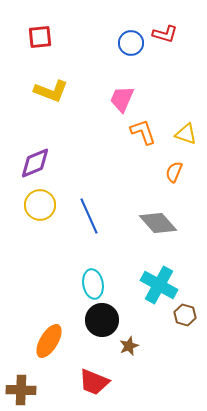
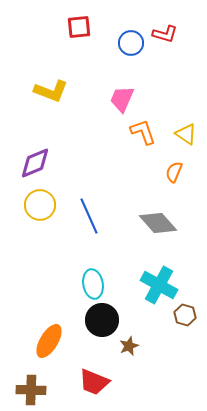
red square: moved 39 px right, 10 px up
yellow triangle: rotated 15 degrees clockwise
brown cross: moved 10 px right
